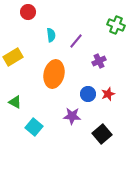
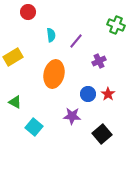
red star: rotated 16 degrees counterclockwise
